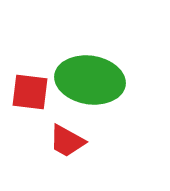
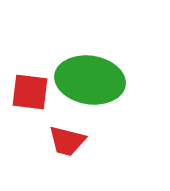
red trapezoid: rotated 15 degrees counterclockwise
